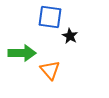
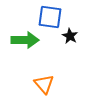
green arrow: moved 3 px right, 13 px up
orange triangle: moved 6 px left, 14 px down
